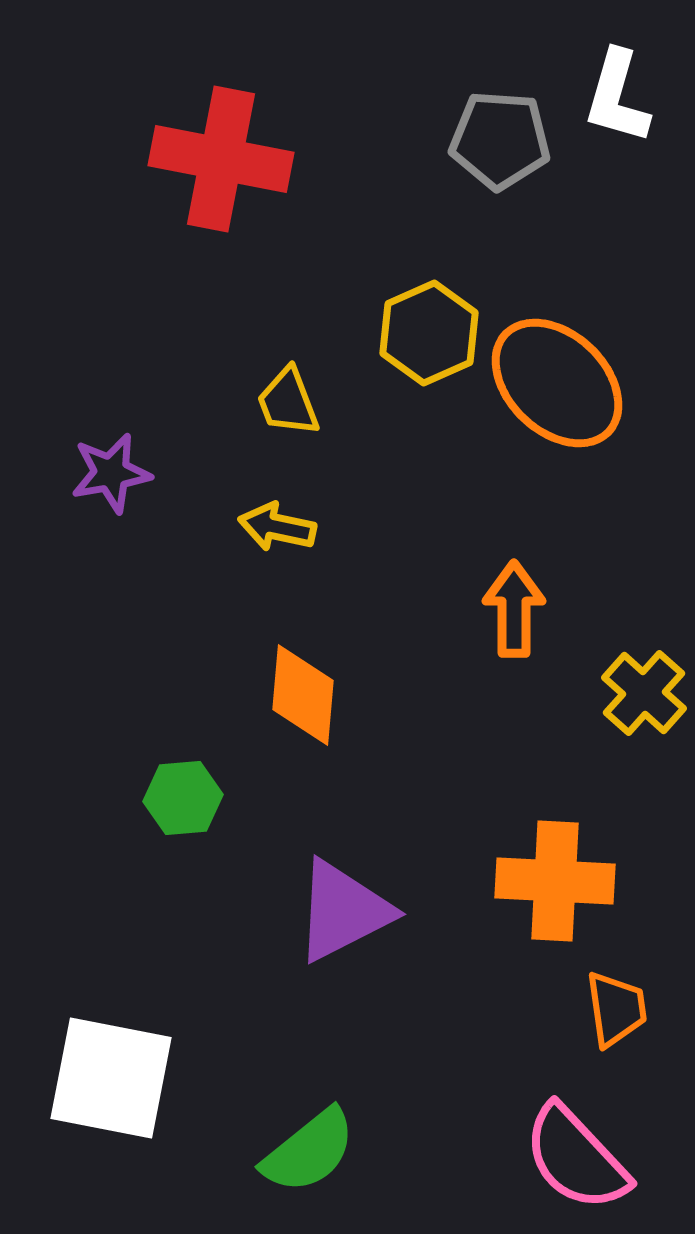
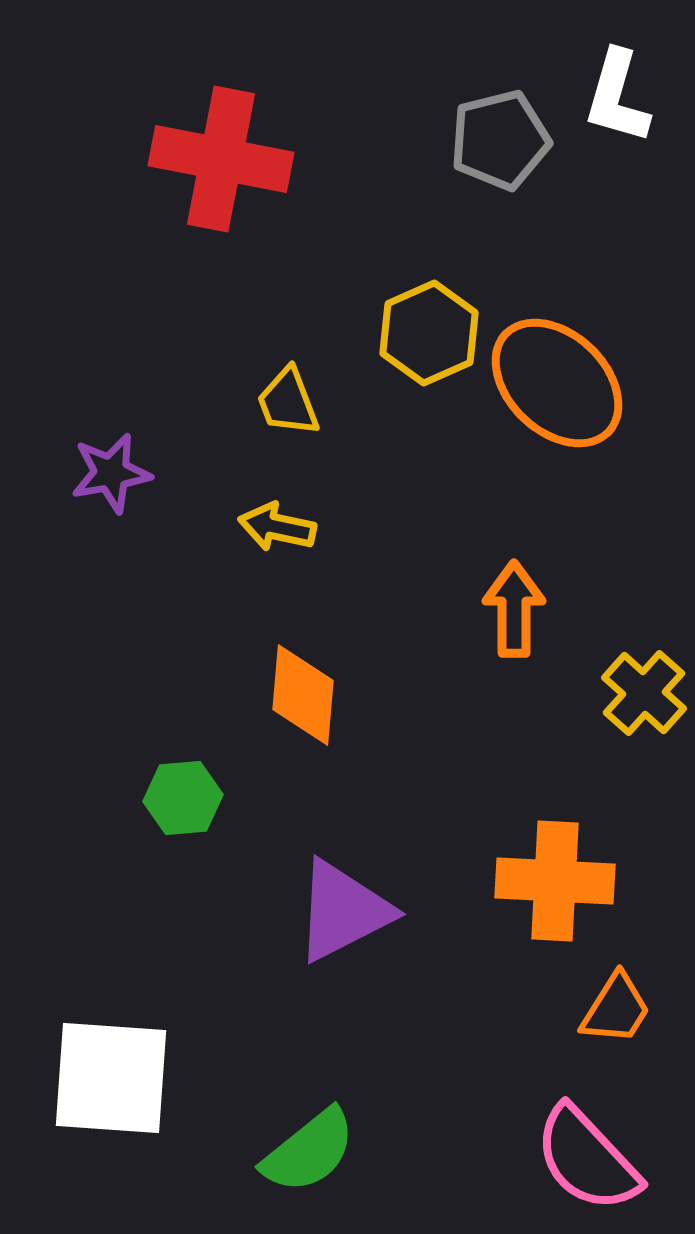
gray pentagon: rotated 18 degrees counterclockwise
orange trapezoid: rotated 40 degrees clockwise
white square: rotated 7 degrees counterclockwise
pink semicircle: moved 11 px right, 1 px down
